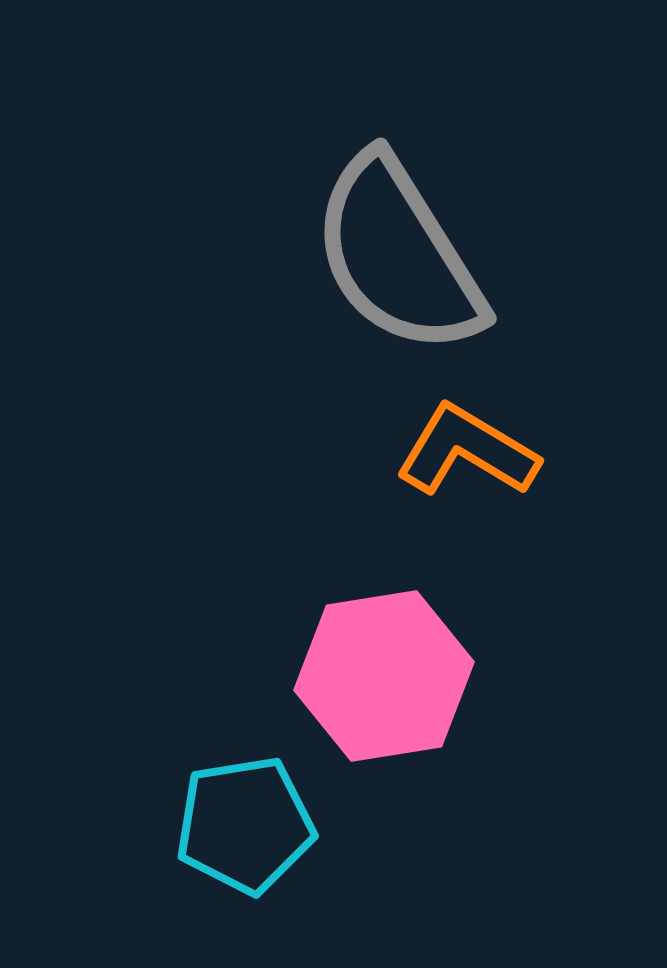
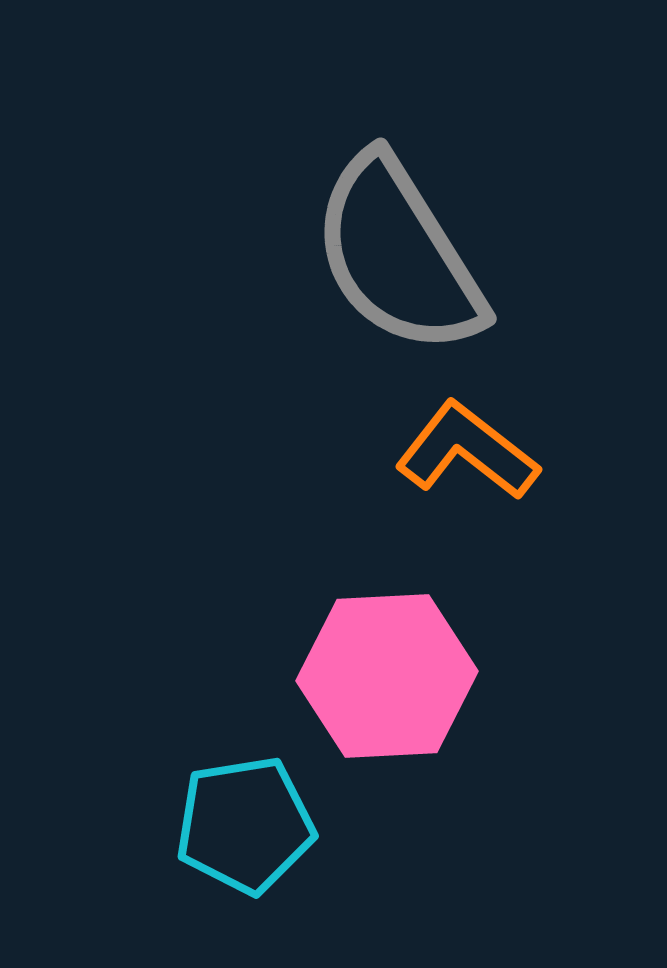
orange L-shape: rotated 7 degrees clockwise
pink hexagon: moved 3 px right; rotated 6 degrees clockwise
